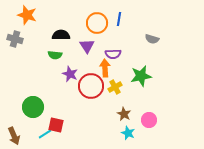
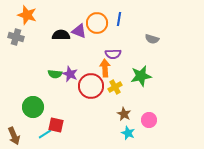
gray cross: moved 1 px right, 2 px up
purple triangle: moved 8 px left, 15 px up; rotated 35 degrees counterclockwise
green semicircle: moved 19 px down
